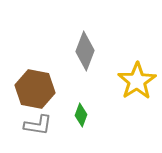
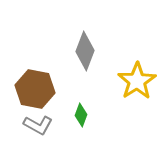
gray L-shape: rotated 20 degrees clockwise
